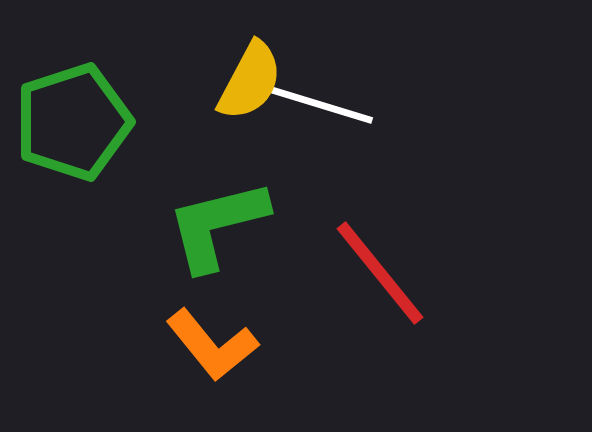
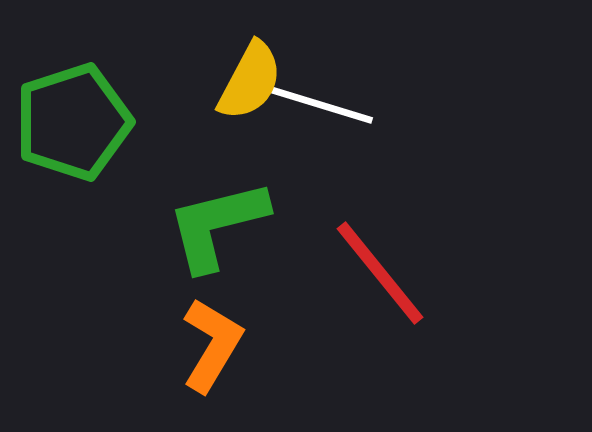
orange L-shape: rotated 110 degrees counterclockwise
